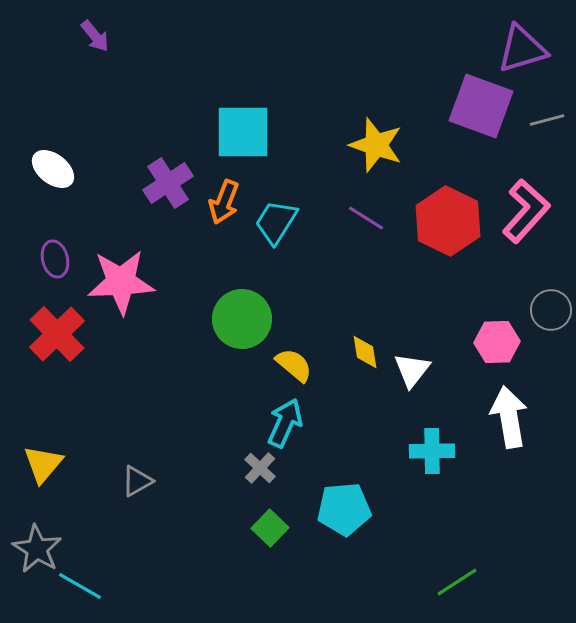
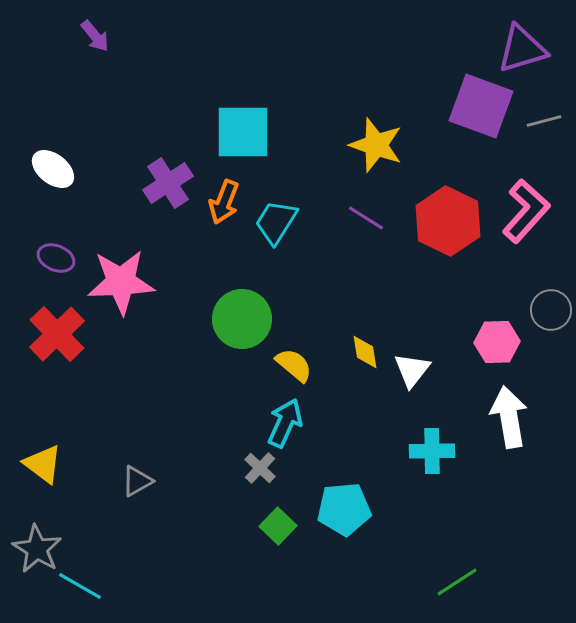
gray line: moved 3 px left, 1 px down
purple ellipse: moved 1 px right, 1 px up; rotated 54 degrees counterclockwise
yellow triangle: rotated 33 degrees counterclockwise
green square: moved 8 px right, 2 px up
